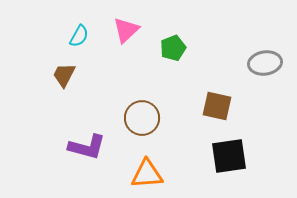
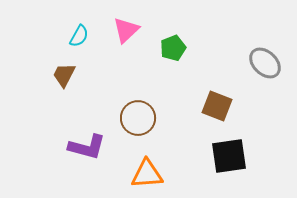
gray ellipse: rotated 52 degrees clockwise
brown square: rotated 8 degrees clockwise
brown circle: moved 4 px left
